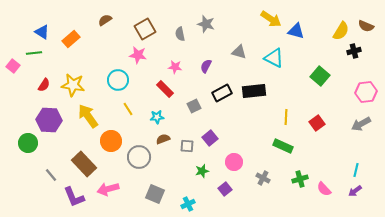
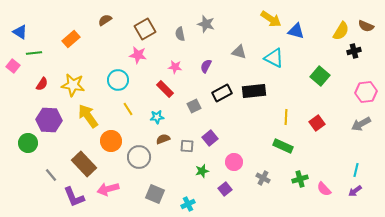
blue triangle at (42, 32): moved 22 px left
red semicircle at (44, 85): moved 2 px left, 1 px up
